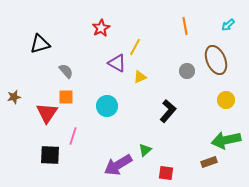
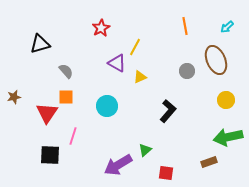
cyan arrow: moved 1 px left, 2 px down
green arrow: moved 2 px right, 3 px up
